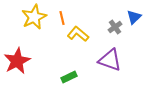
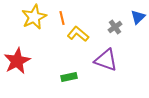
blue triangle: moved 4 px right
purple triangle: moved 4 px left
green rectangle: rotated 14 degrees clockwise
